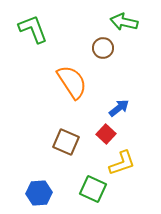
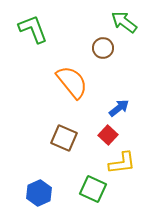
green arrow: rotated 24 degrees clockwise
orange semicircle: rotated 6 degrees counterclockwise
red square: moved 2 px right, 1 px down
brown square: moved 2 px left, 4 px up
yellow L-shape: rotated 12 degrees clockwise
blue hexagon: rotated 20 degrees counterclockwise
